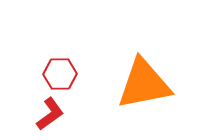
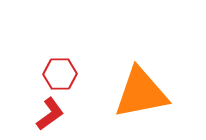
orange triangle: moved 3 px left, 9 px down
